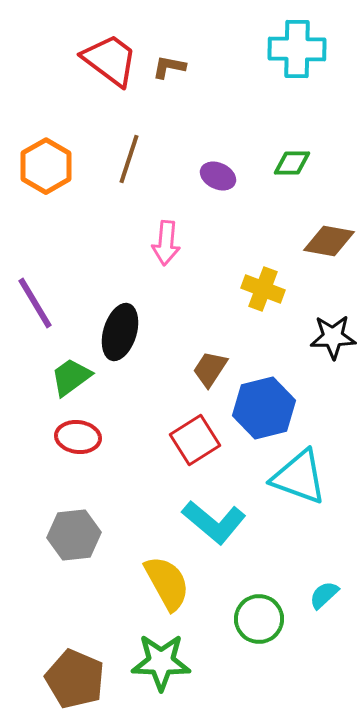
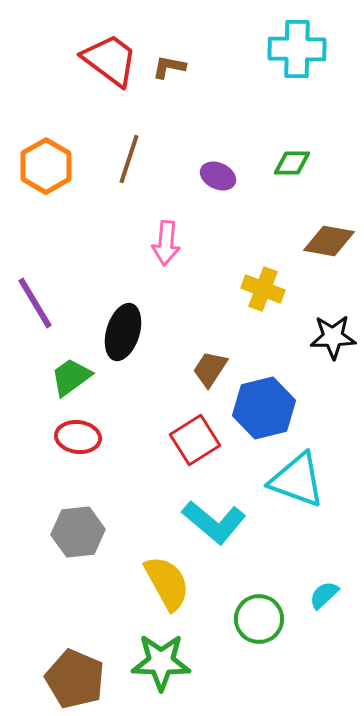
black ellipse: moved 3 px right
cyan triangle: moved 2 px left, 3 px down
gray hexagon: moved 4 px right, 3 px up
